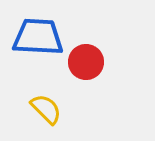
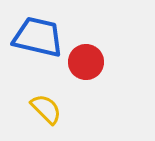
blue trapezoid: rotated 10 degrees clockwise
